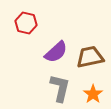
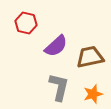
purple semicircle: moved 6 px up
gray L-shape: moved 1 px left, 1 px up
orange star: rotated 18 degrees clockwise
